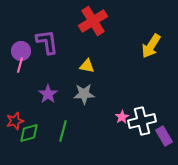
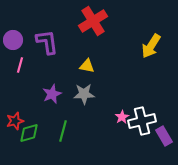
purple circle: moved 8 px left, 11 px up
purple star: moved 4 px right; rotated 12 degrees clockwise
